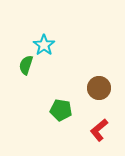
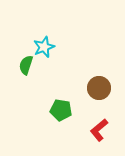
cyan star: moved 2 px down; rotated 15 degrees clockwise
